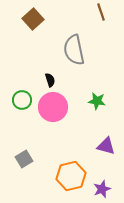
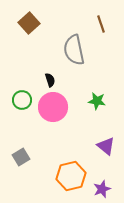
brown line: moved 12 px down
brown square: moved 4 px left, 4 px down
purple triangle: rotated 24 degrees clockwise
gray square: moved 3 px left, 2 px up
